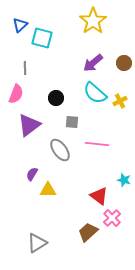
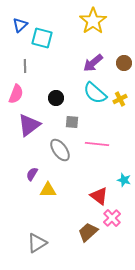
gray line: moved 2 px up
yellow cross: moved 2 px up
